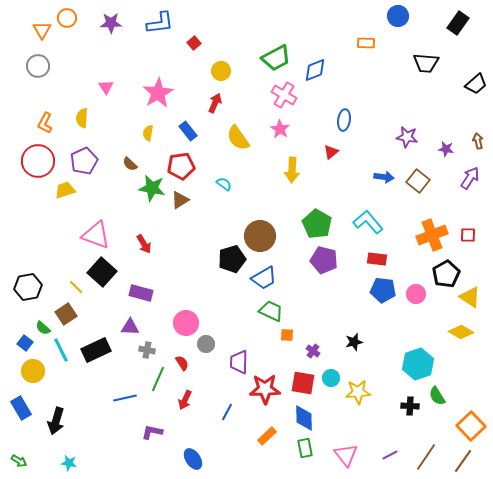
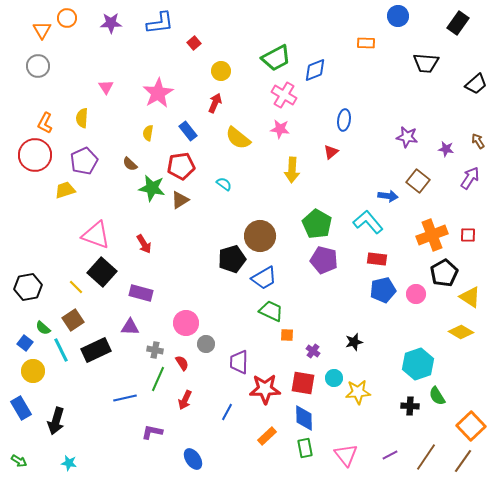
pink star at (280, 129): rotated 24 degrees counterclockwise
yellow semicircle at (238, 138): rotated 16 degrees counterclockwise
brown arrow at (478, 141): rotated 21 degrees counterclockwise
red circle at (38, 161): moved 3 px left, 6 px up
blue arrow at (384, 177): moved 4 px right, 19 px down
black pentagon at (446, 274): moved 2 px left, 1 px up
blue pentagon at (383, 290): rotated 20 degrees counterclockwise
brown square at (66, 314): moved 7 px right, 6 px down
gray cross at (147, 350): moved 8 px right
cyan circle at (331, 378): moved 3 px right
